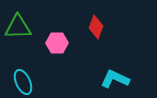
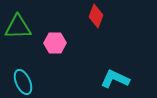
red diamond: moved 11 px up
pink hexagon: moved 2 px left
